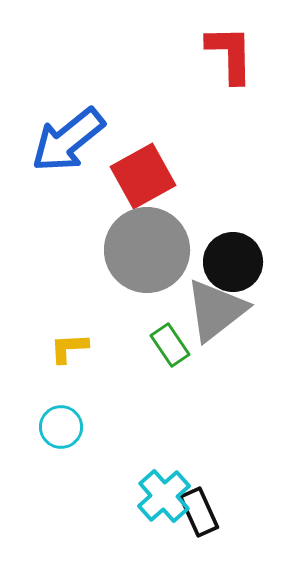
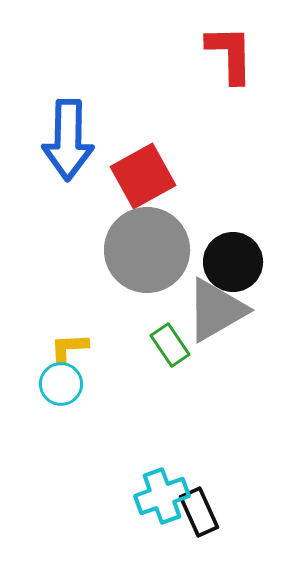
blue arrow: rotated 50 degrees counterclockwise
gray triangle: rotated 8 degrees clockwise
cyan circle: moved 43 px up
cyan cross: moved 2 px left; rotated 22 degrees clockwise
